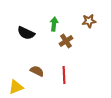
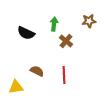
brown cross: rotated 16 degrees counterclockwise
yellow triangle: rotated 14 degrees clockwise
